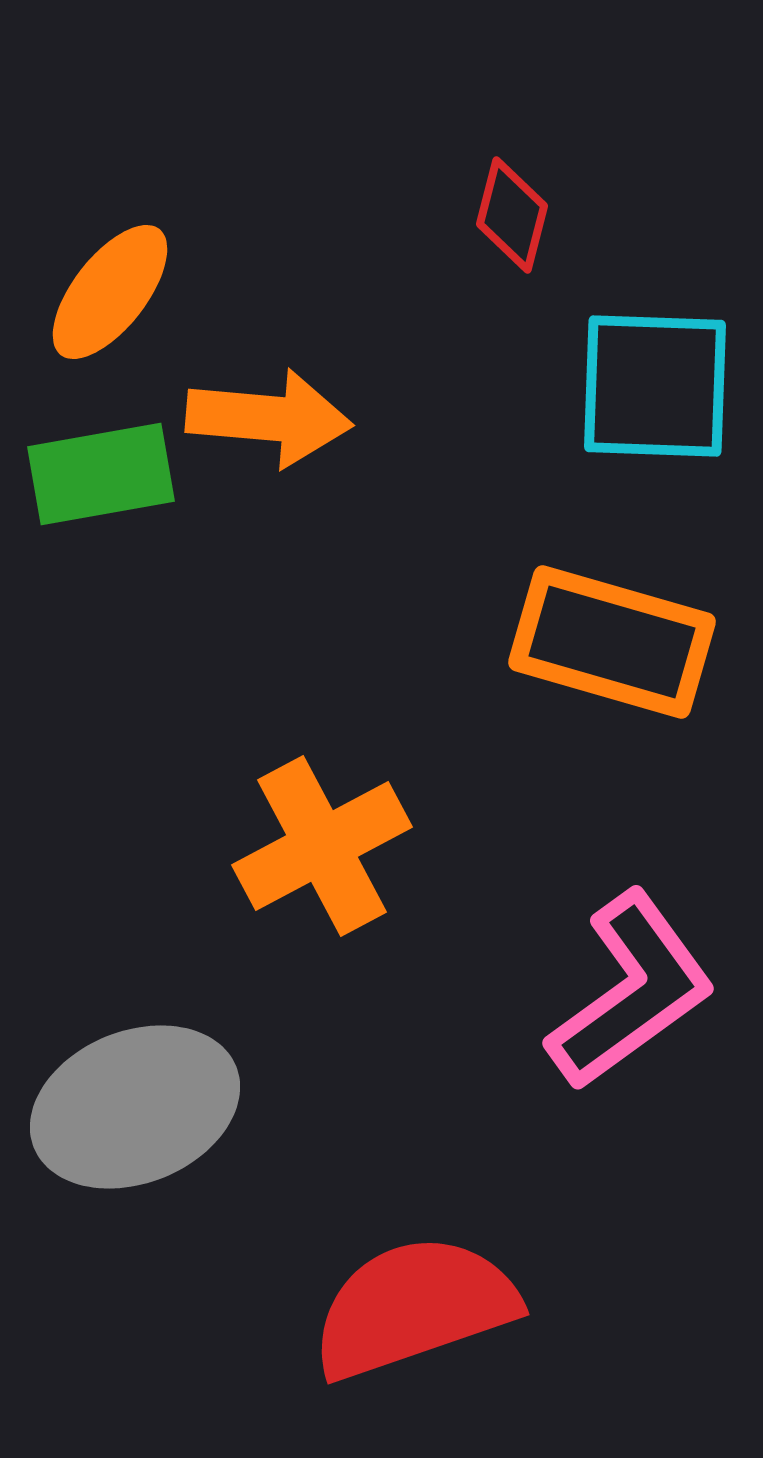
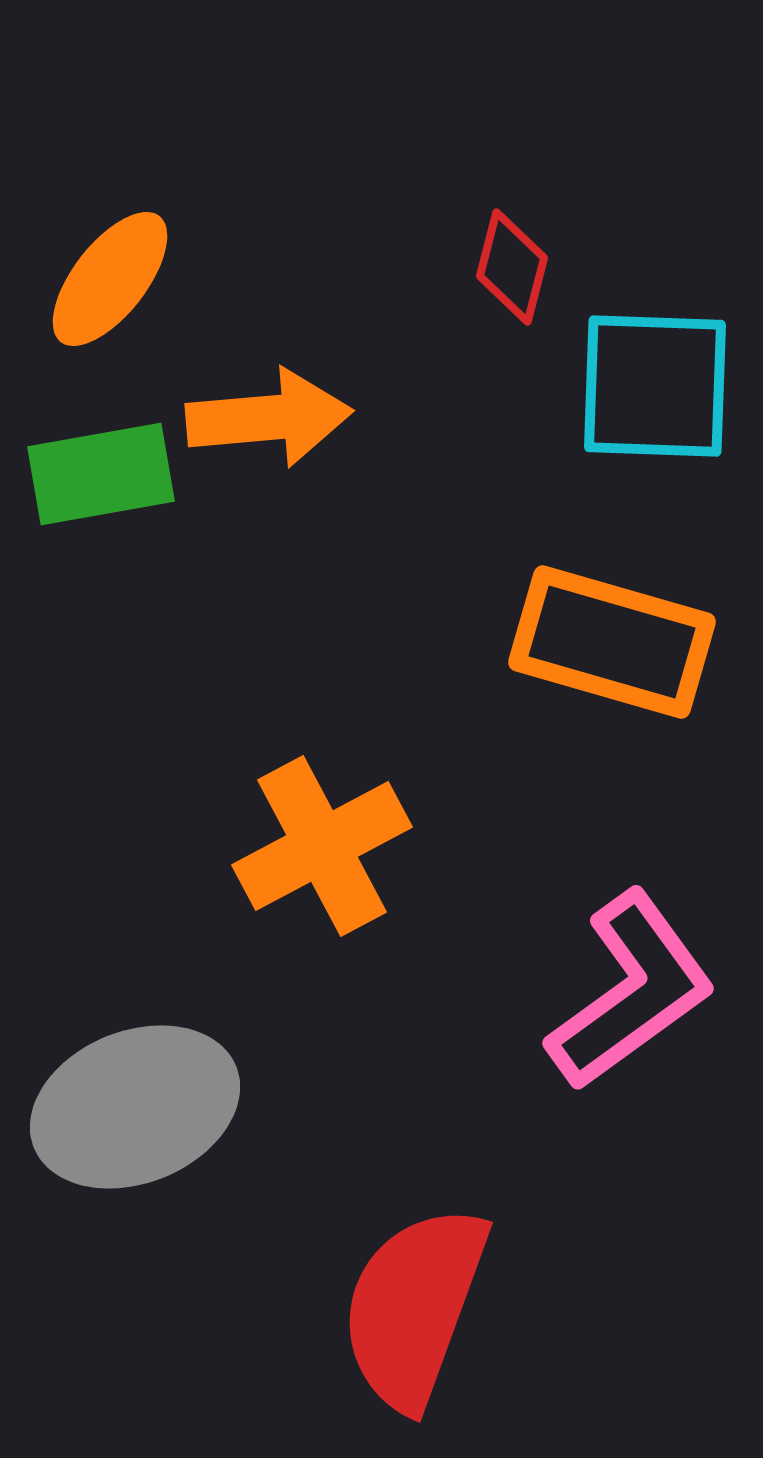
red diamond: moved 52 px down
orange ellipse: moved 13 px up
orange arrow: rotated 10 degrees counterclockwise
red semicircle: rotated 51 degrees counterclockwise
